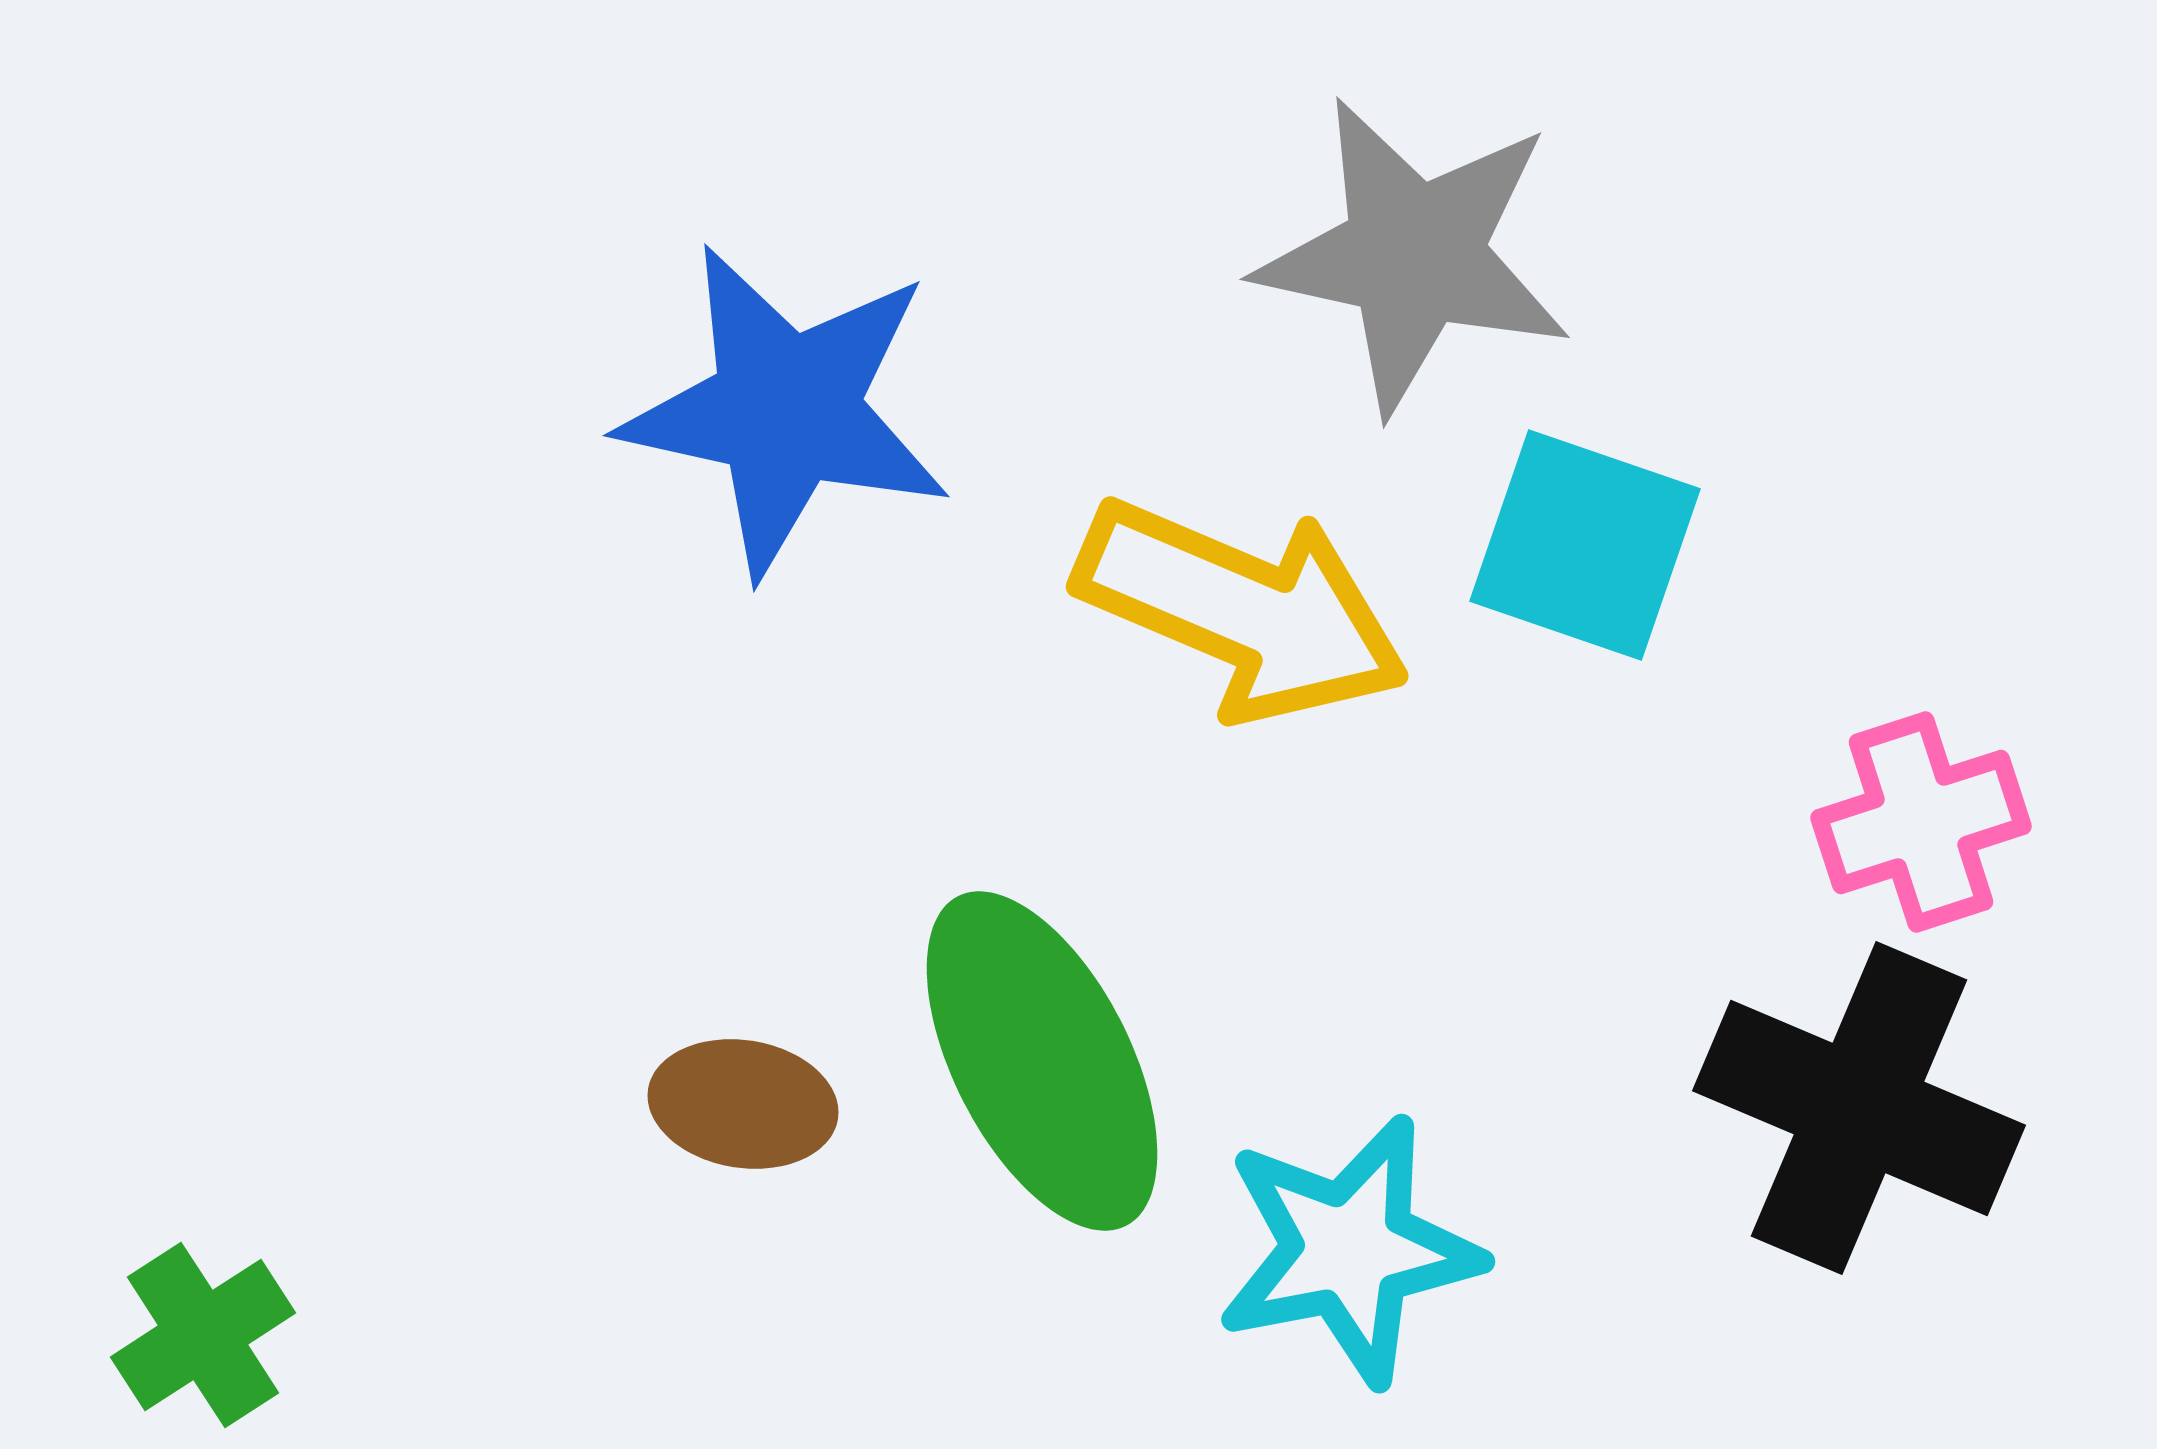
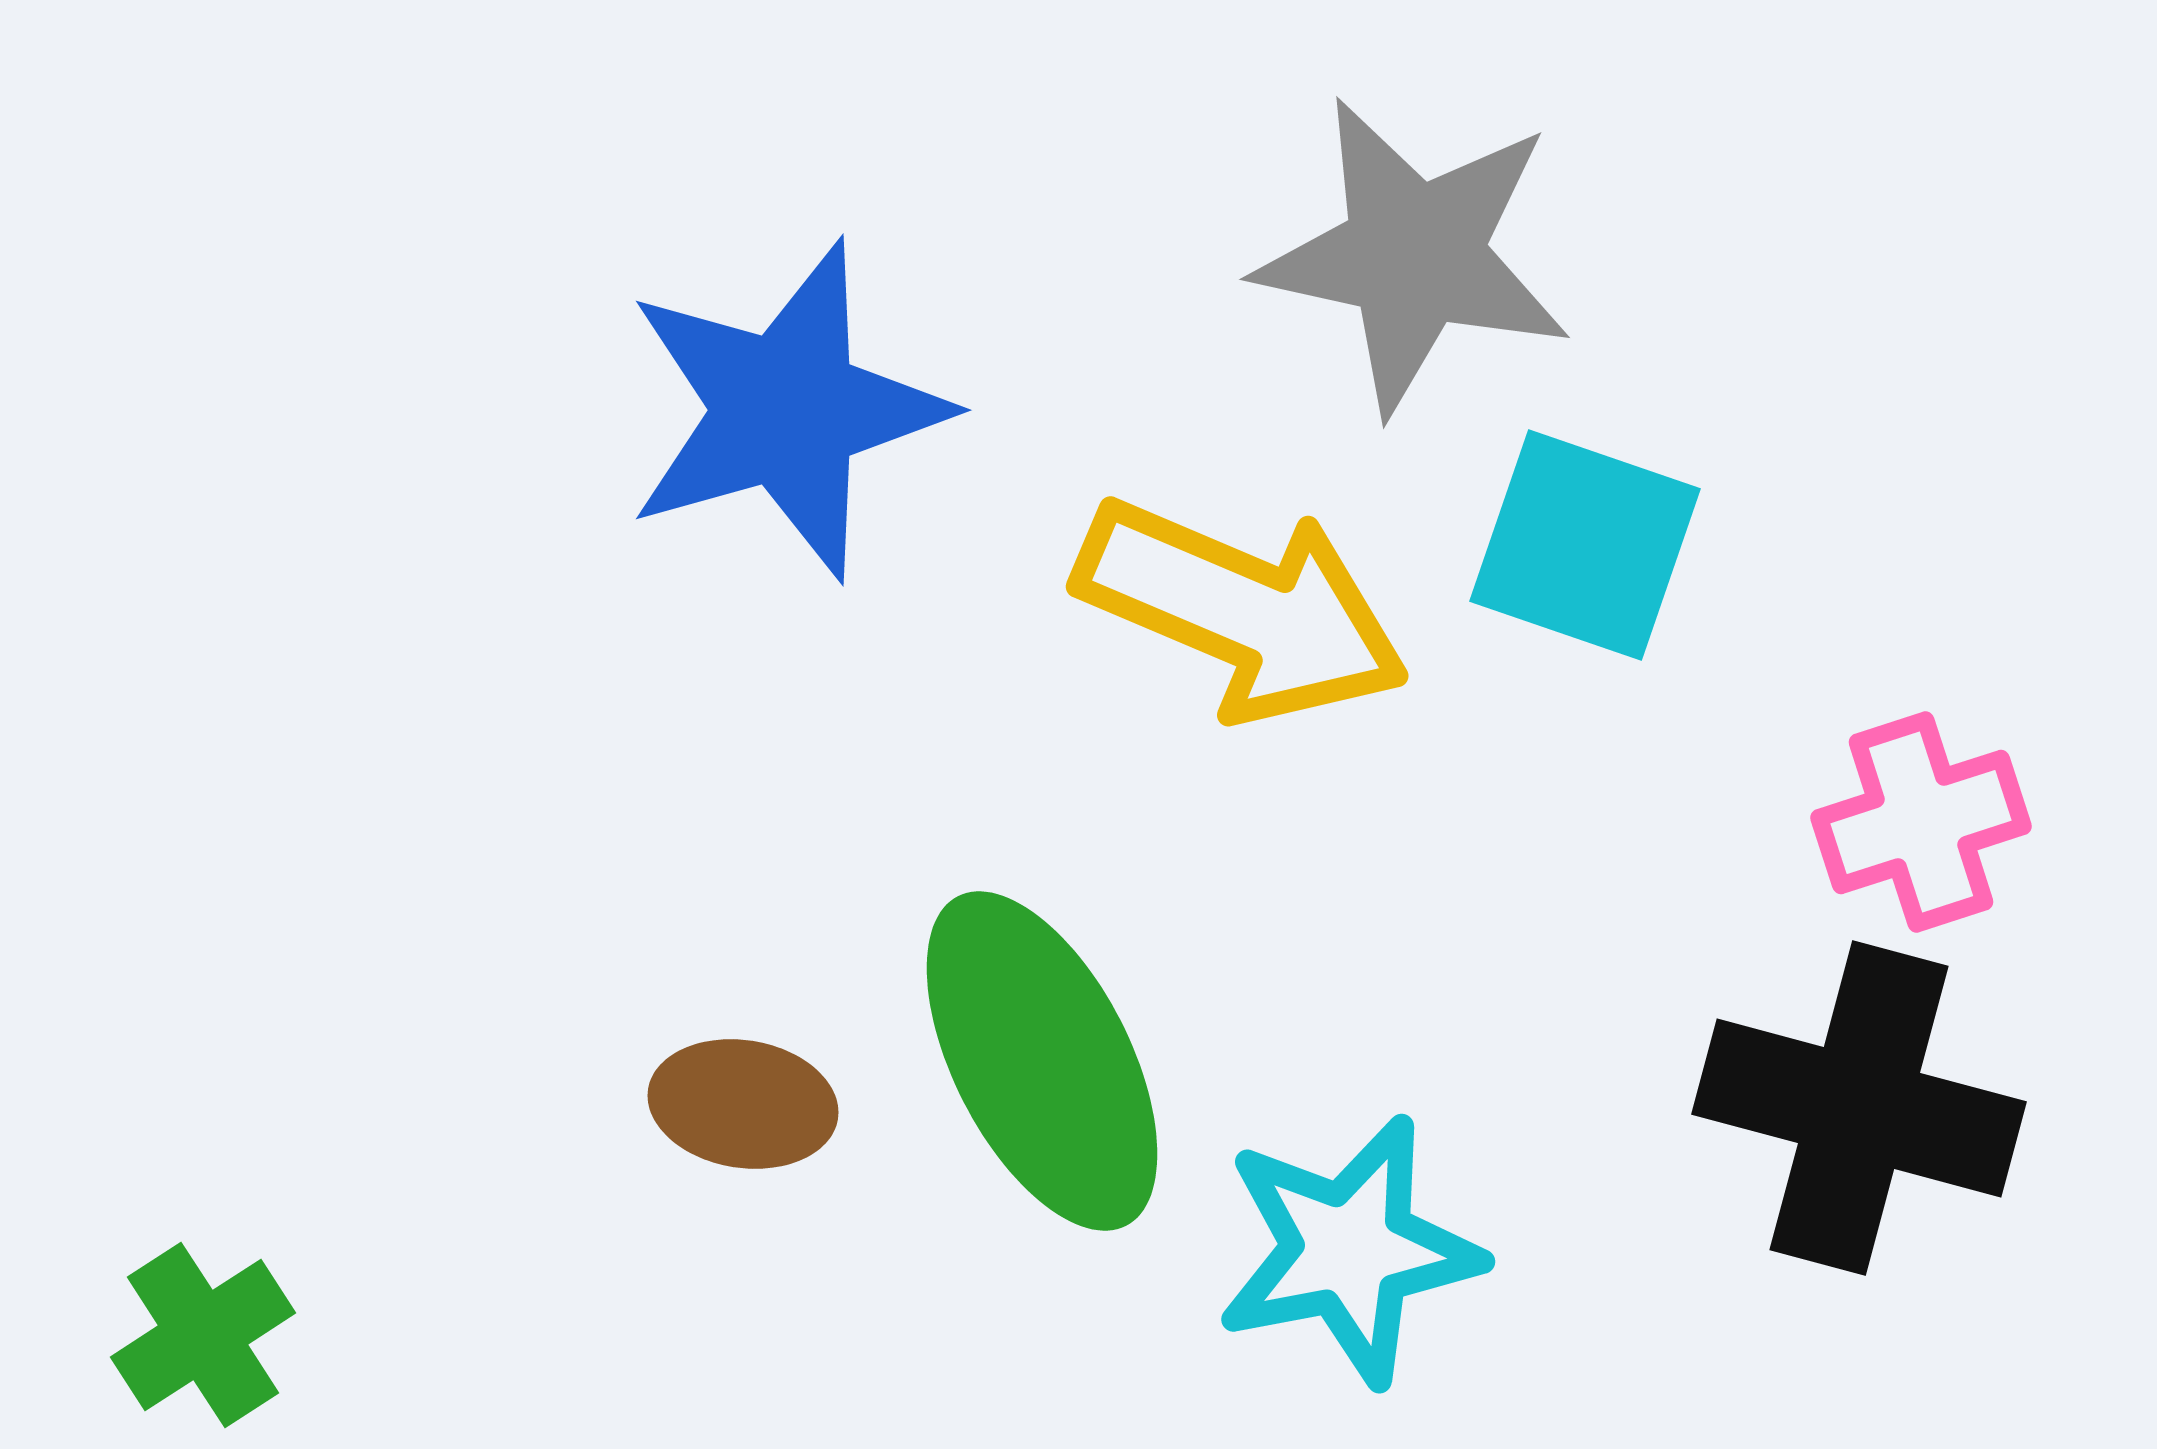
blue star: rotated 28 degrees counterclockwise
black cross: rotated 8 degrees counterclockwise
